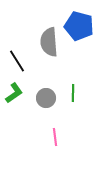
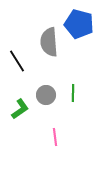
blue pentagon: moved 2 px up
green L-shape: moved 6 px right, 16 px down
gray circle: moved 3 px up
